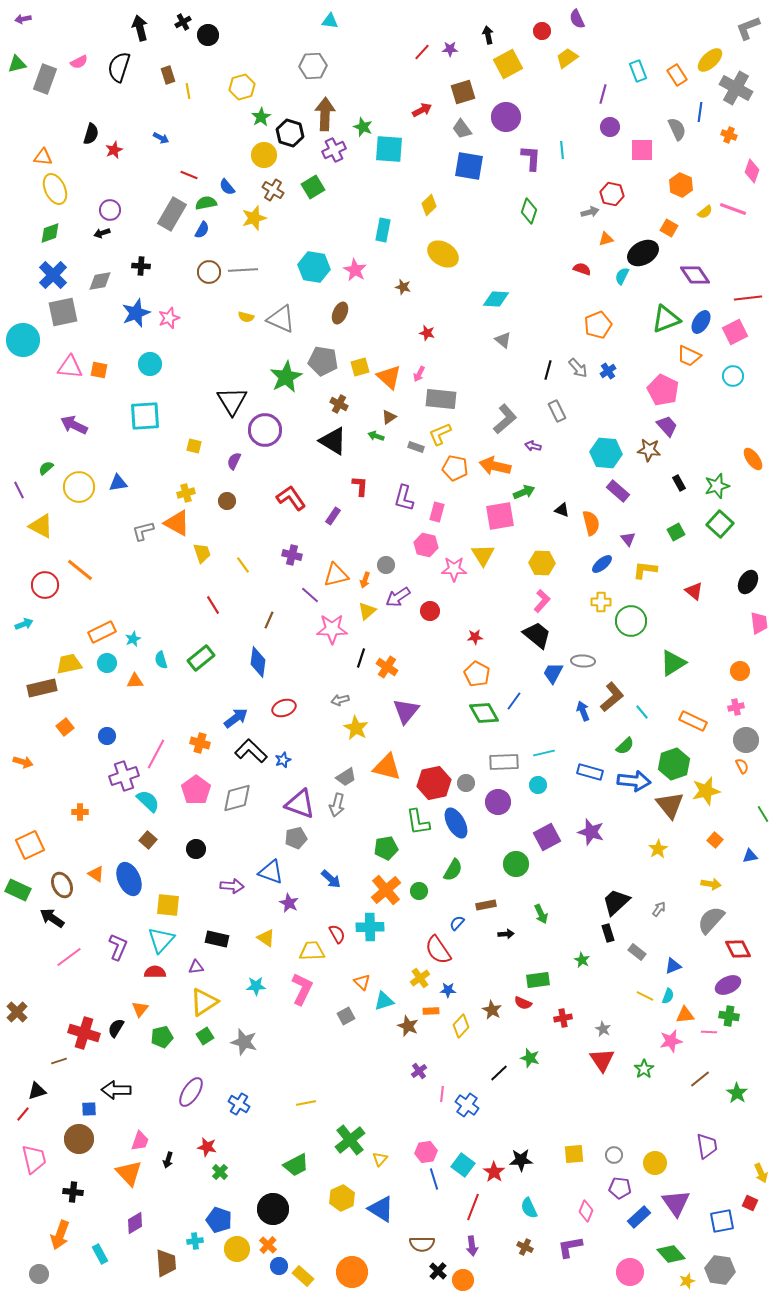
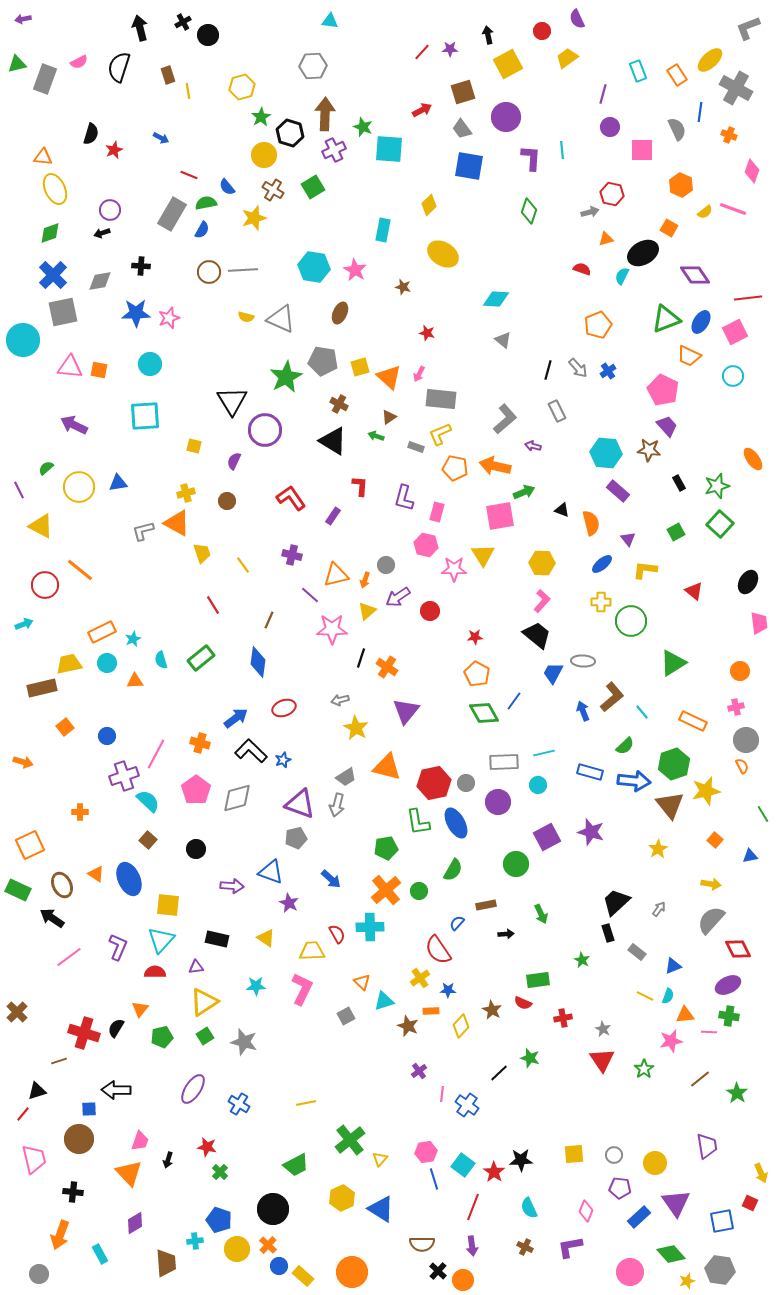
blue star at (136, 313): rotated 20 degrees clockwise
purple ellipse at (191, 1092): moved 2 px right, 3 px up
